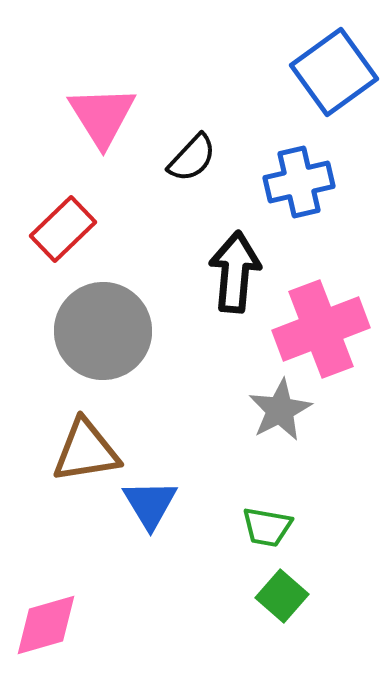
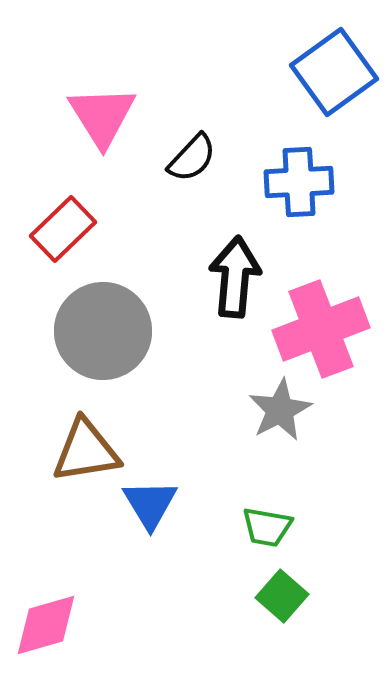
blue cross: rotated 10 degrees clockwise
black arrow: moved 5 px down
